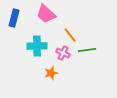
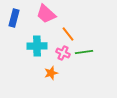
orange line: moved 2 px left, 1 px up
green line: moved 3 px left, 2 px down
